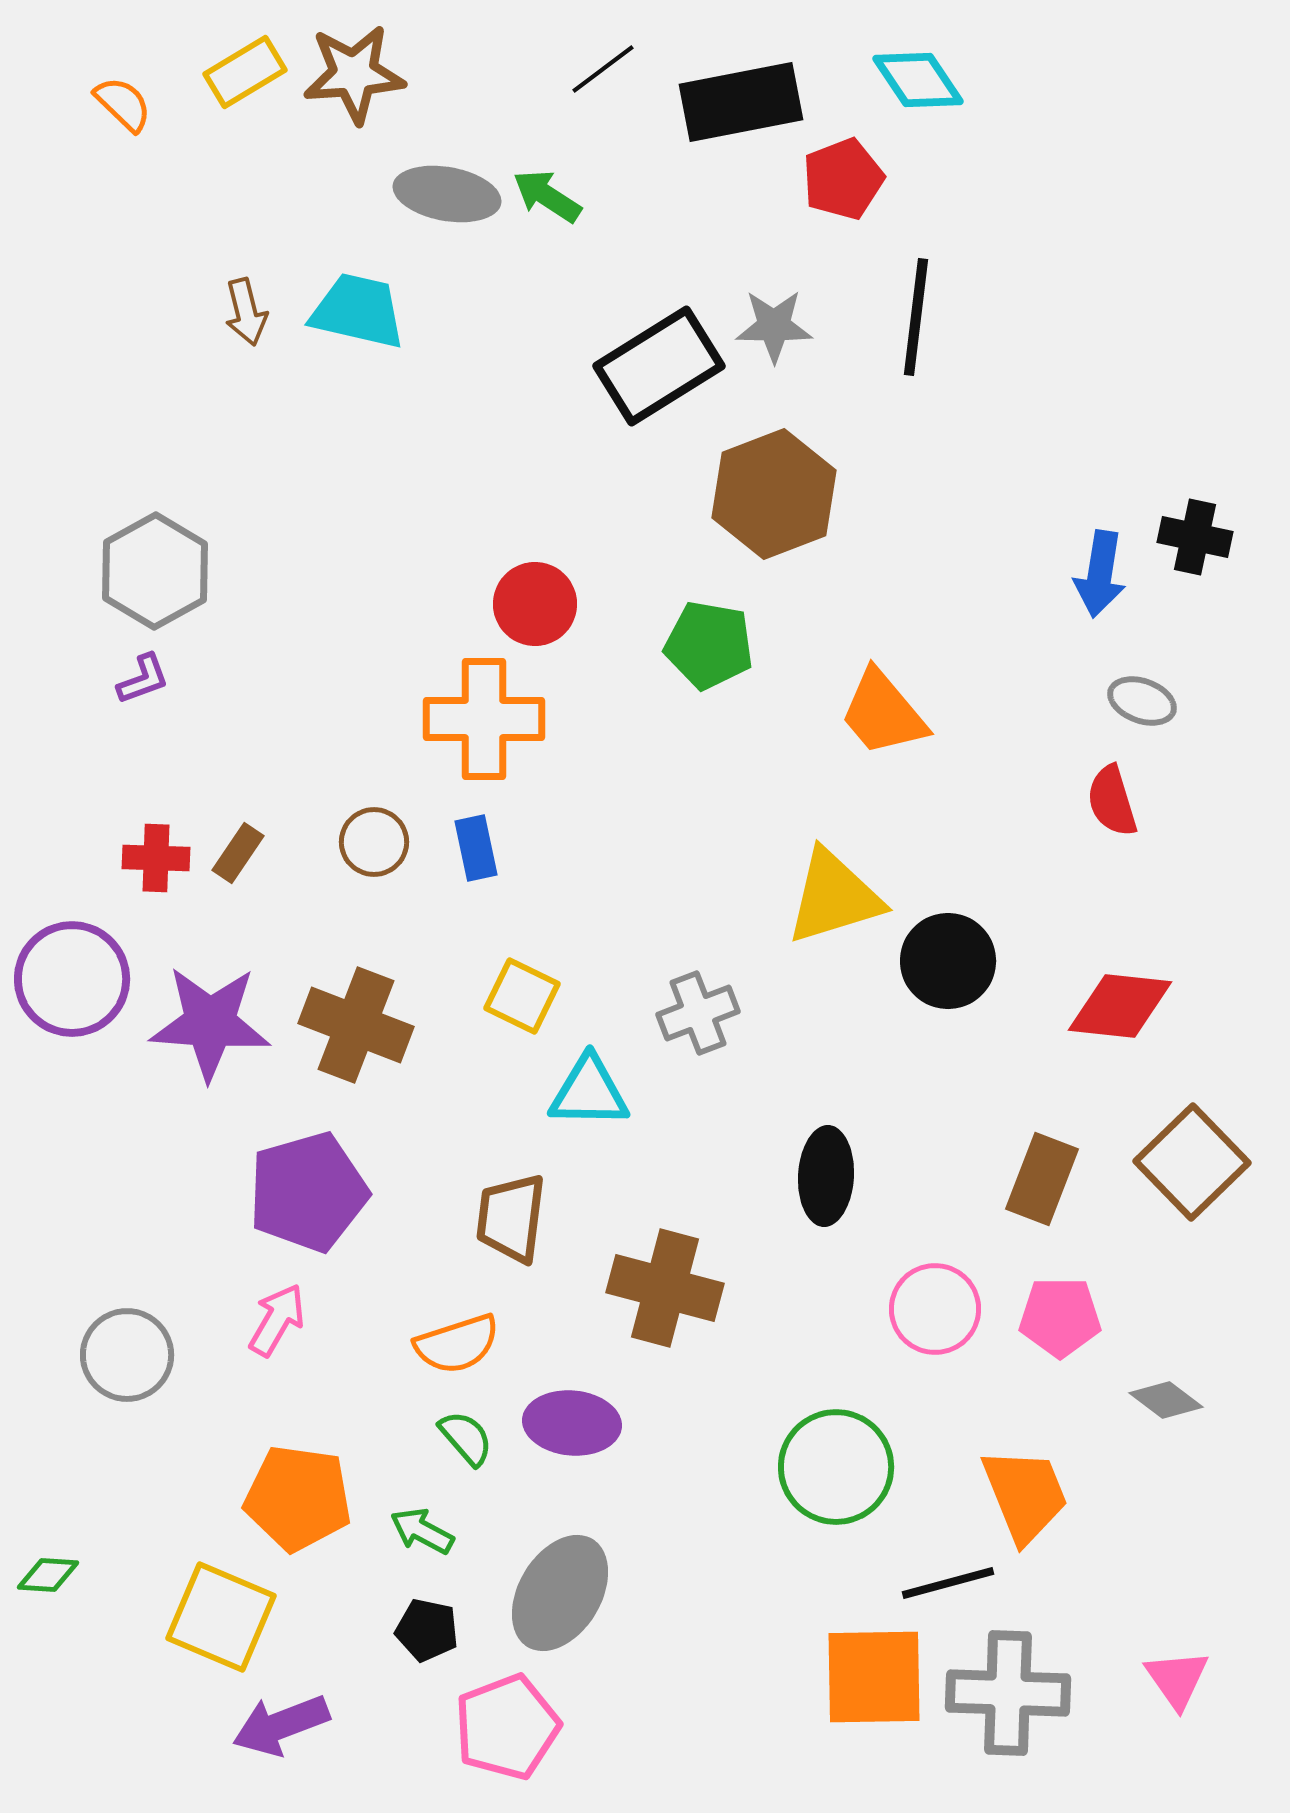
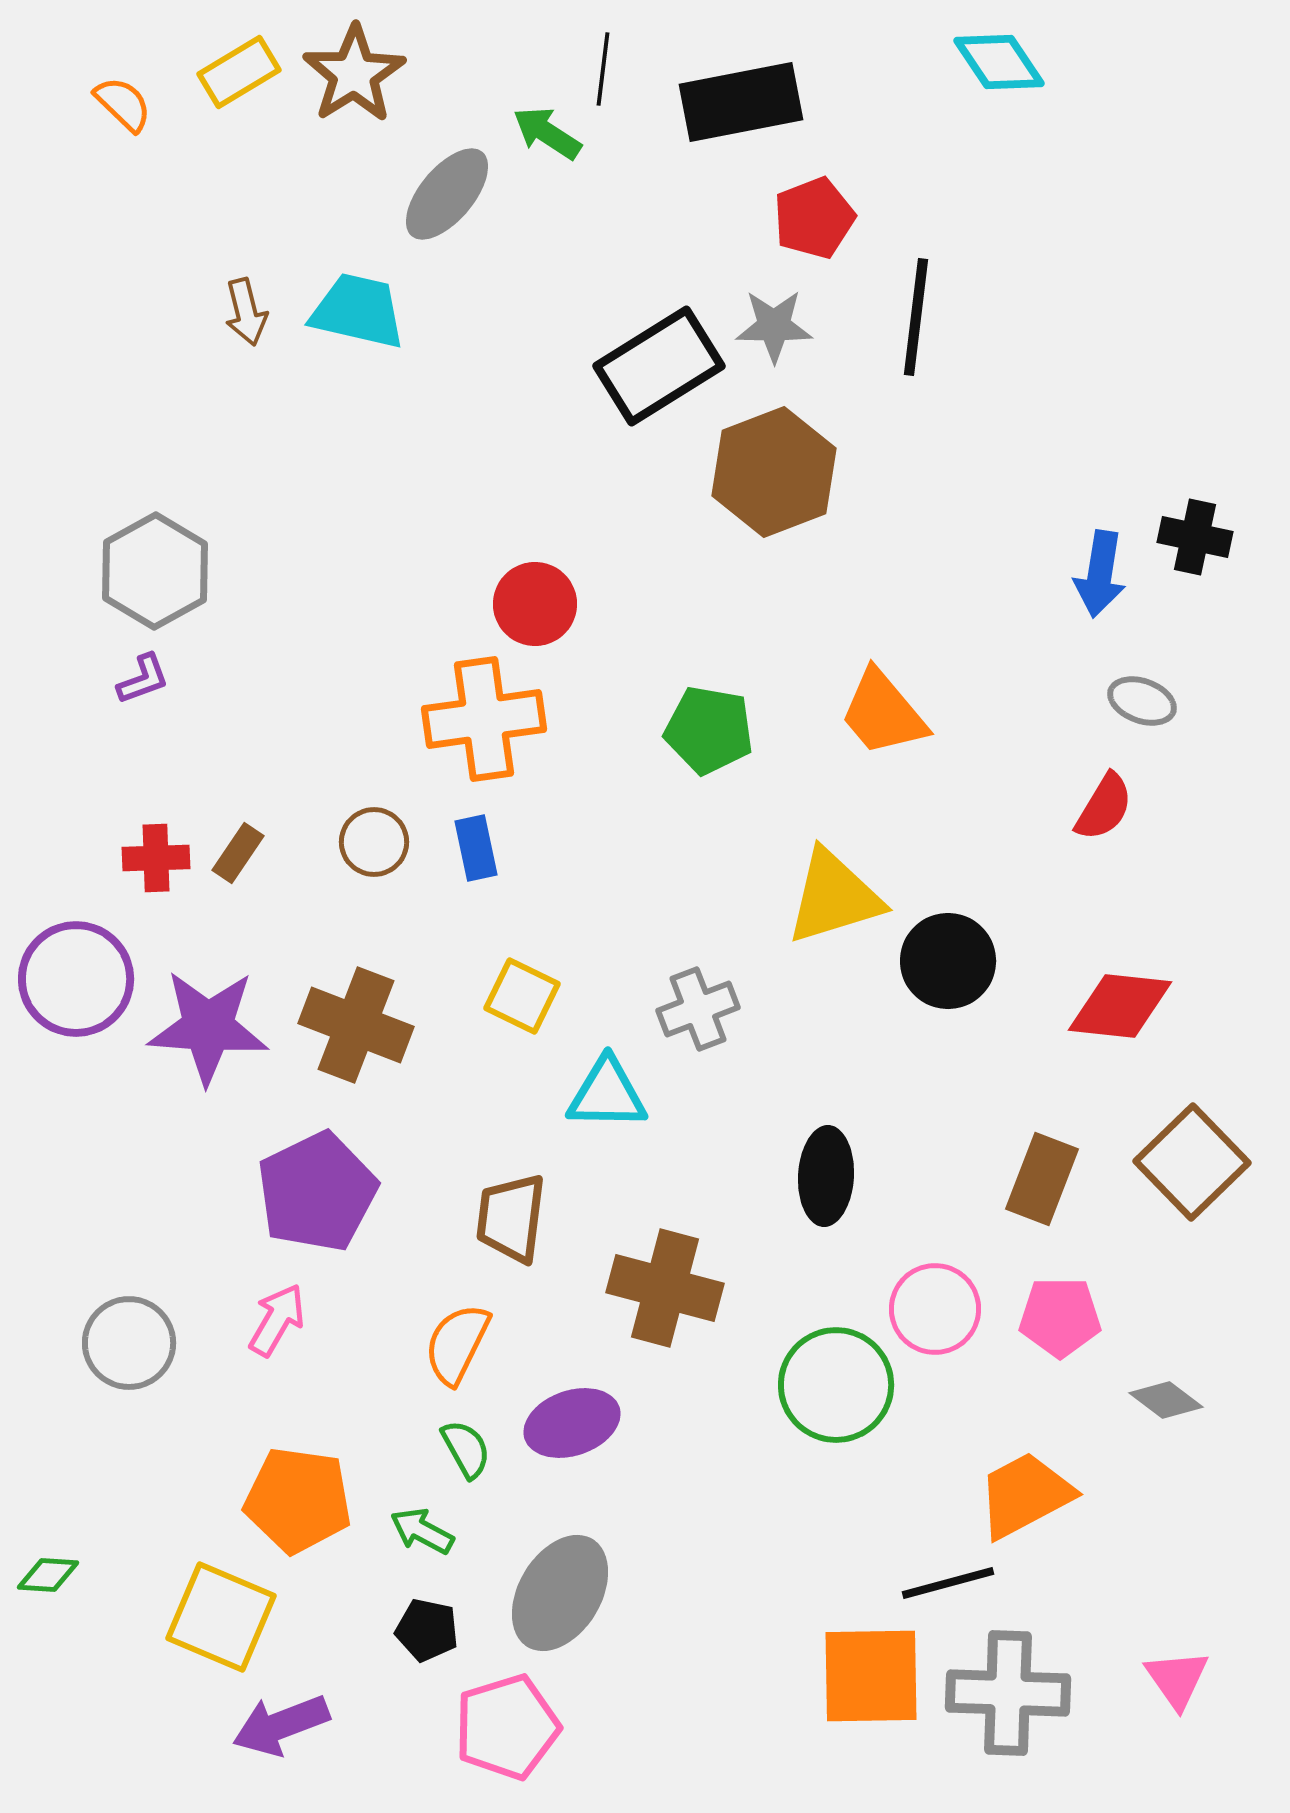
black line at (603, 69): rotated 46 degrees counterclockwise
yellow rectangle at (245, 72): moved 6 px left
brown star at (354, 74): rotated 28 degrees counterclockwise
cyan diamond at (918, 80): moved 81 px right, 18 px up
red pentagon at (843, 179): moved 29 px left, 39 px down
gray ellipse at (447, 194): rotated 60 degrees counterclockwise
green arrow at (547, 196): moved 63 px up
brown hexagon at (774, 494): moved 22 px up
green pentagon at (709, 645): moved 85 px down
orange cross at (484, 719): rotated 8 degrees counterclockwise
red semicircle at (1112, 801): moved 8 px left, 6 px down; rotated 132 degrees counterclockwise
red cross at (156, 858): rotated 4 degrees counterclockwise
purple circle at (72, 979): moved 4 px right
gray cross at (698, 1013): moved 4 px up
purple star at (210, 1023): moved 2 px left, 4 px down
cyan triangle at (589, 1092): moved 18 px right, 2 px down
purple pentagon at (308, 1192): moved 9 px right; rotated 10 degrees counterclockwise
orange semicircle at (457, 1344): rotated 134 degrees clockwise
gray circle at (127, 1355): moved 2 px right, 12 px up
purple ellipse at (572, 1423): rotated 24 degrees counterclockwise
green semicircle at (466, 1438): moved 11 px down; rotated 12 degrees clockwise
green circle at (836, 1467): moved 82 px up
orange trapezoid at (1025, 1495): rotated 96 degrees counterclockwise
orange pentagon at (298, 1498): moved 2 px down
orange square at (874, 1677): moved 3 px left, 1 px up
pink pentagon at (507, 1727): rotated 4 degrees clockwise
